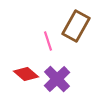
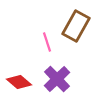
pink line: moved 1 px left, 1 px down
red diamond: moved 7 px left, 8 px down
